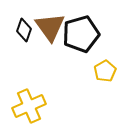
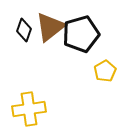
brown triangle: rotated 28 degrees clockwise
yellow cross: moved 3 px down; rotated 16 degrees clockwise
